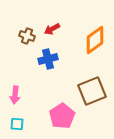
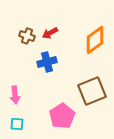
red arrow: moved 2 px left, 4 px down
blue cross: moved 1 px left, 3 px down
pink arrow: rotated 12 degrees counterclockwise
